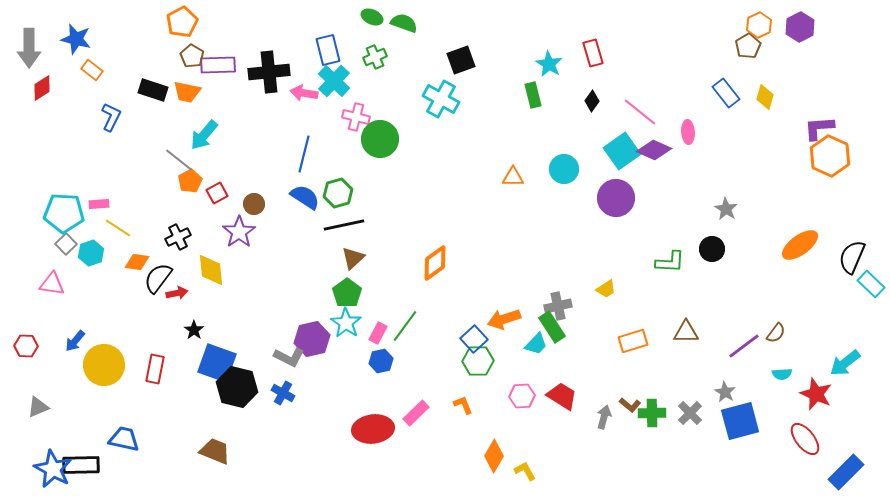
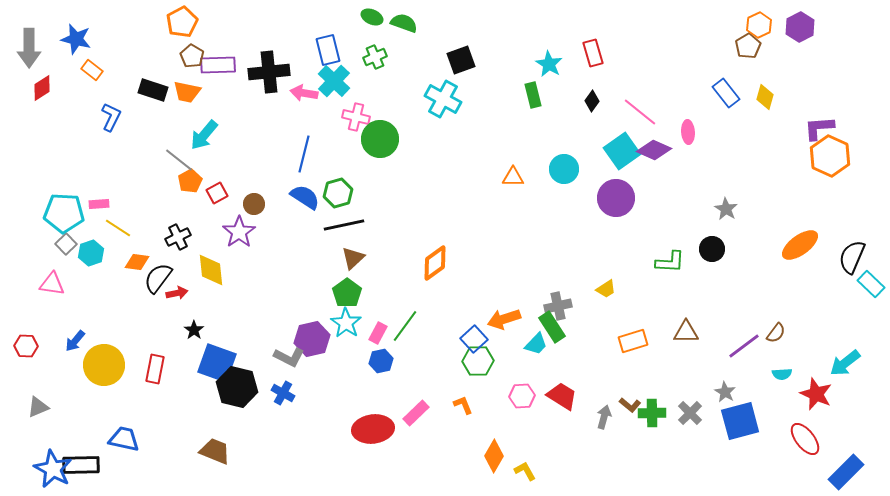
cyan cross at (441, 99): moved 2 px right
